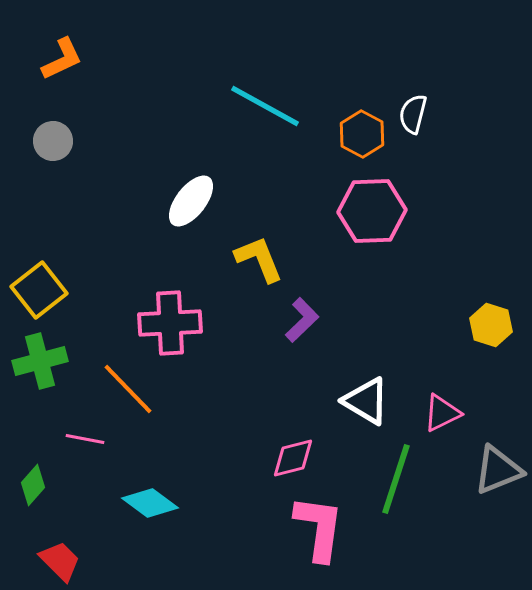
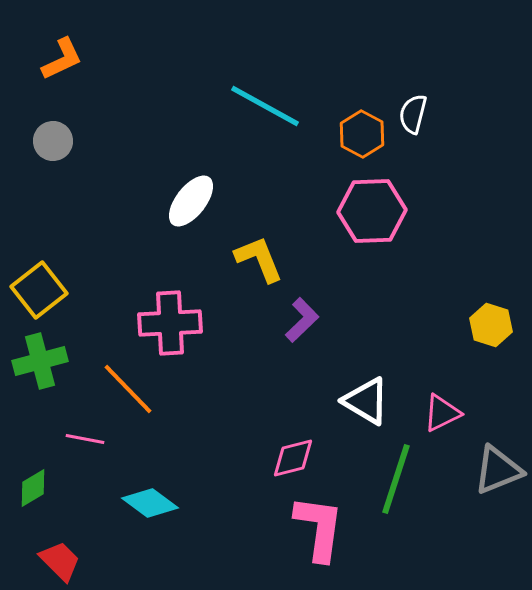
green diamond: moved 3 px down; rotated 18 degrees clockwise
